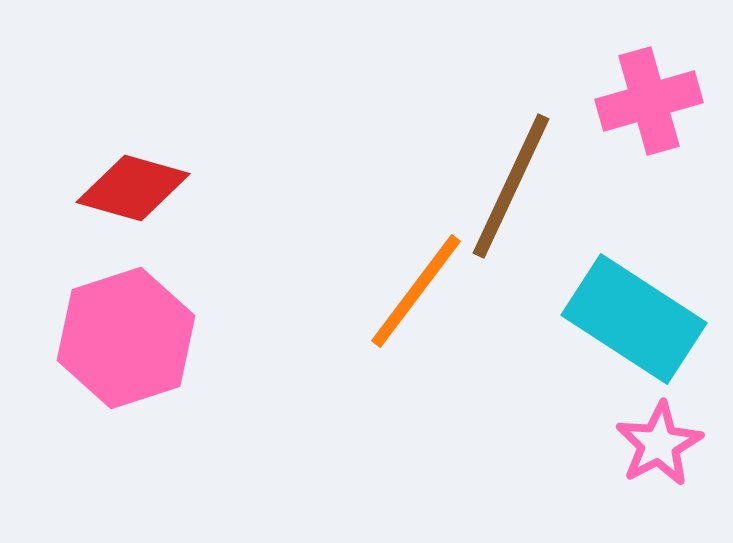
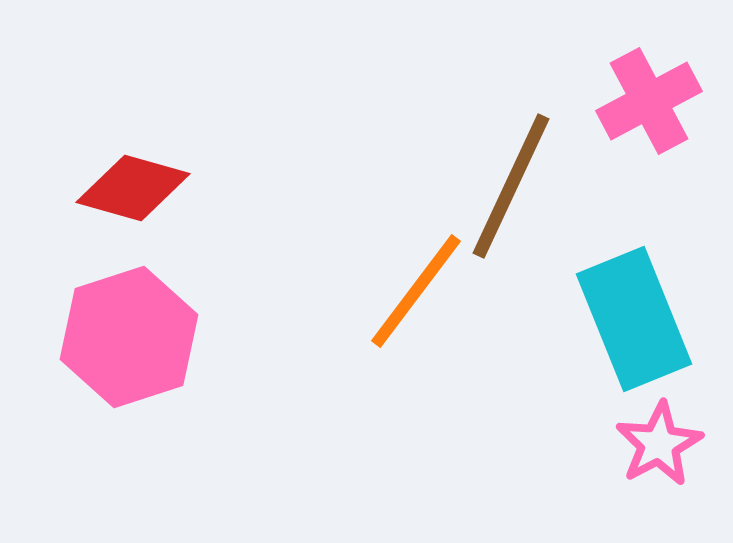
pink cross: rotated 12 degrees counterclockwise
cyan rectangle: rotated 35 degrees clockwise
pink hexagon: moved 3 px right, 1 px up
